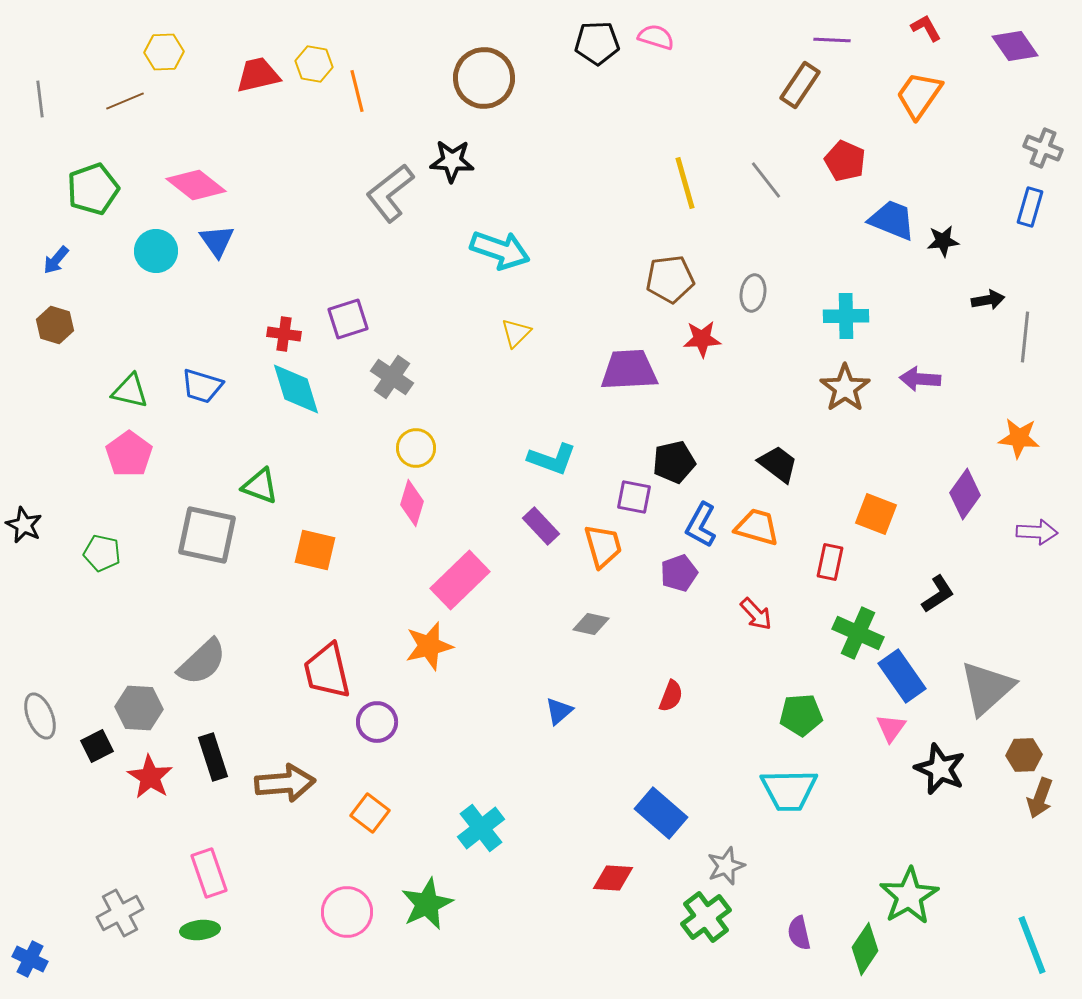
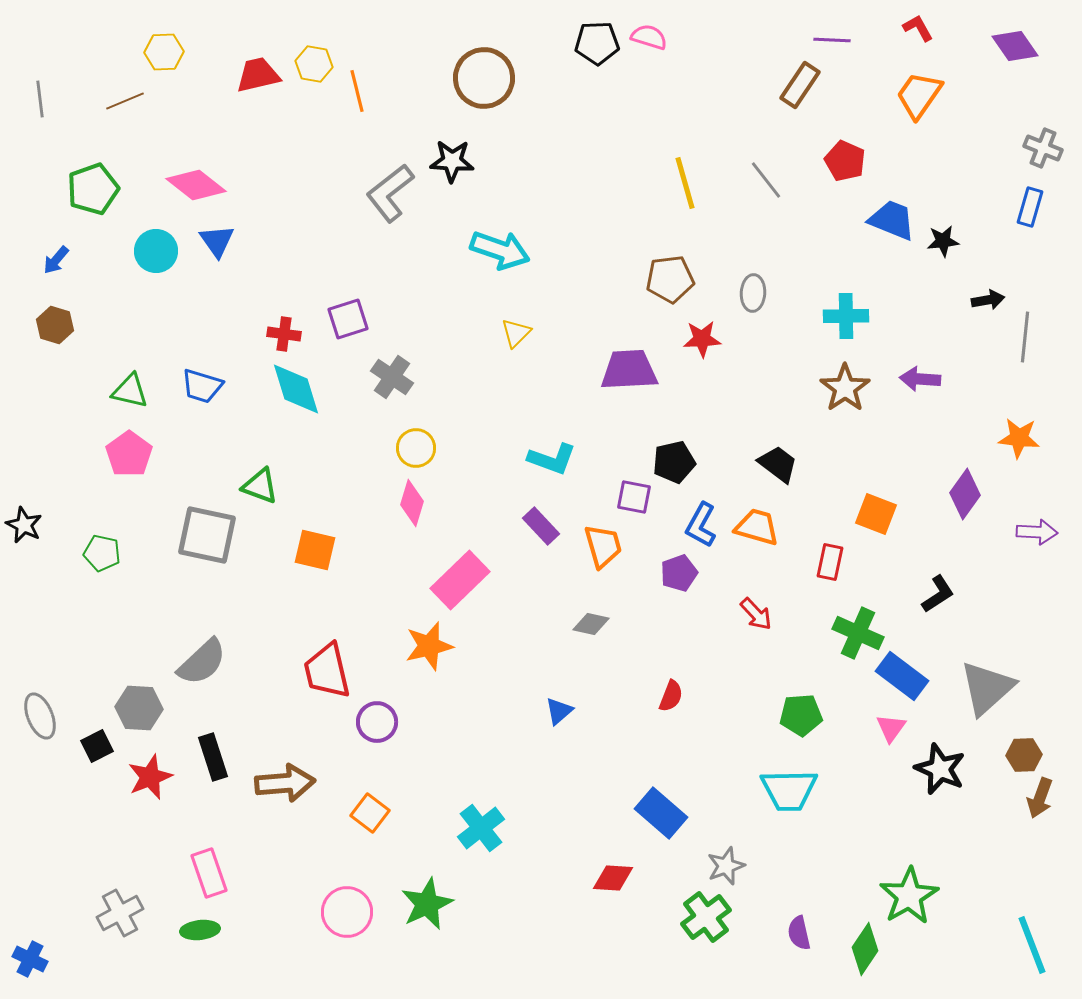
red L-shape at (926, 28): moved 8 px left
pink semicircle at (656, 37): moved 7 px left
gray ellipse at (753, 293): rotated 6 degrees counterclockwise
blue rectangle at (902, 676): rotated 18 degrees counterclockwise
red star at (150, 777): rotated 18 degrees clockwise
